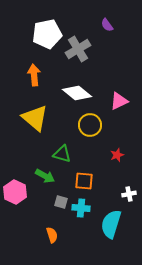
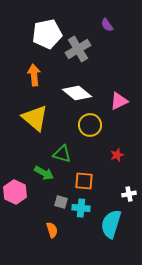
green arrow: moved 1 px left, 3 px up
orange semicircle: moved 5 px up
